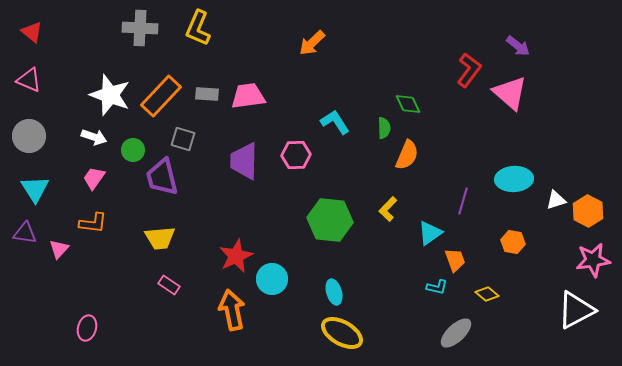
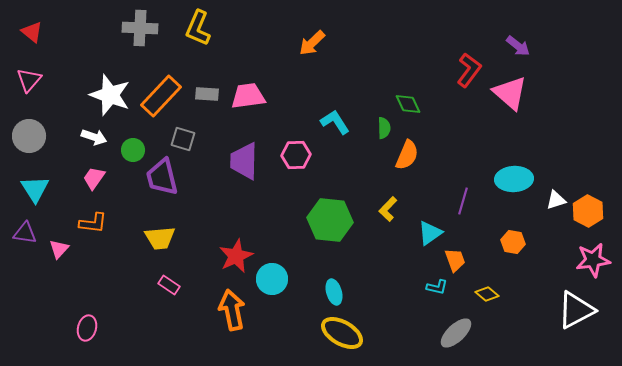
pink triangle at (29, 80): rotated 48 degrees clockwise
